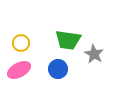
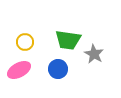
yellow circle: moved 4 px right, 1 px up
